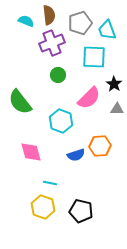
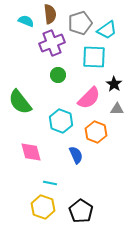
brown semicircle: moved 1 px right, 1 px up
cyan trapezoid: rotated 105 degrees counterclockwise
orange hexagon: moved 4 px left, 14 px up; rotated 25 degrees clockwise
blue semicircle: rotated 96 degrees counterclockwise
black pentagon: rotated 20 degrees clockwise
